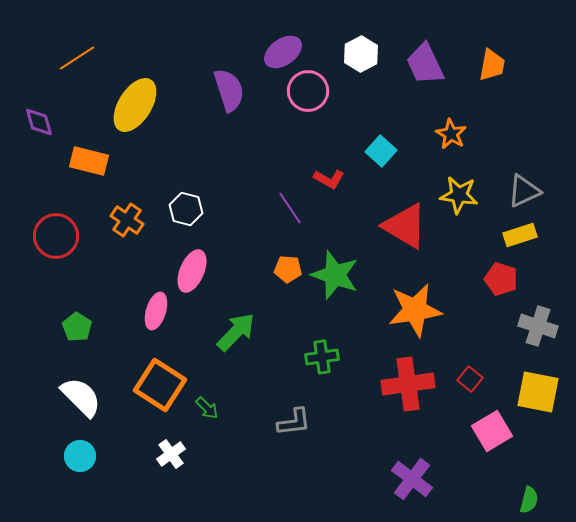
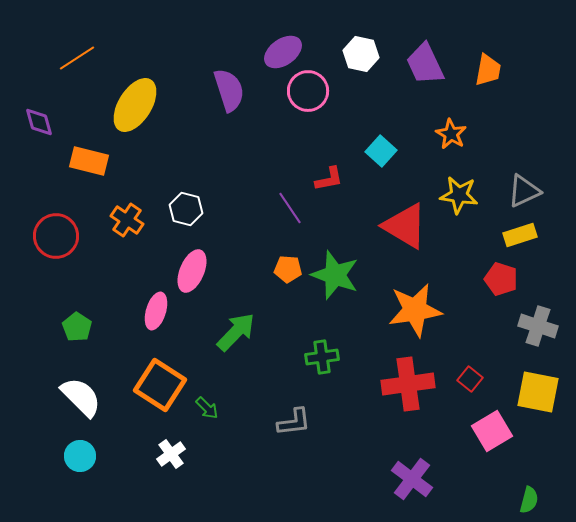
white hexagon at (361, 54): rotated 20 degrees counterclockwise
orange trapezoid at (492, 65): moved 4 px left, 5 px down
red L-shape at (329, 179): rotated 40 degrees counterclockwise
